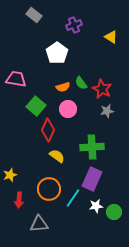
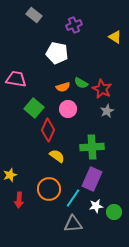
yellow triangle: moved 4 px right
white pentagon: rotated 25 degrees counterclockwise
green semicircle: rotated 24 degrees counterclockwise
green square: moved 2 px left, 2 px down
gray star: rotated 16 degrees counterclockwise
gray triangle: moved 34 px right
